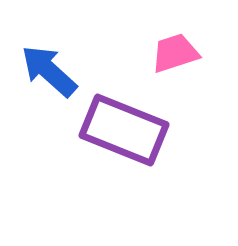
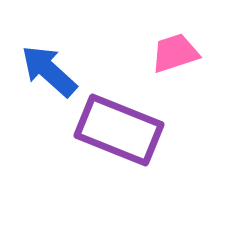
purple rectangle: moved 5 px left
